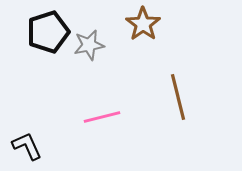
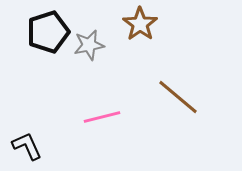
brown star: moved 3 px left
brown line: rotated 36 degrees counterclockwise
